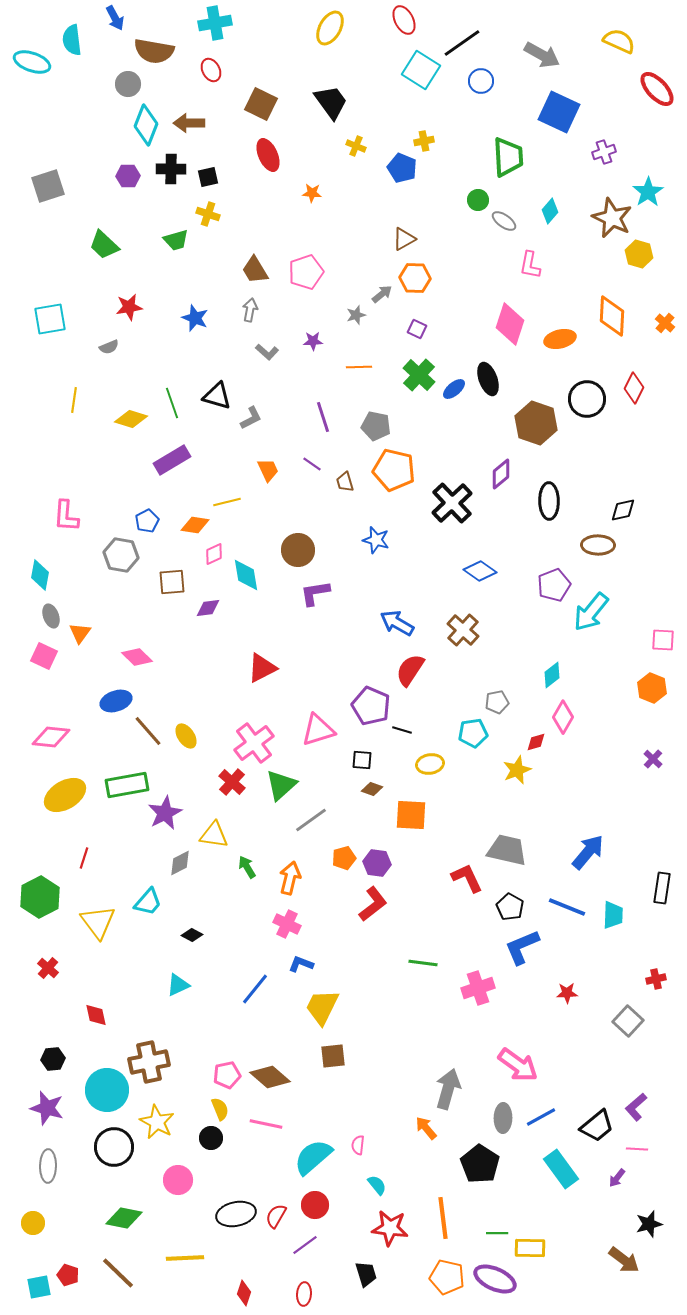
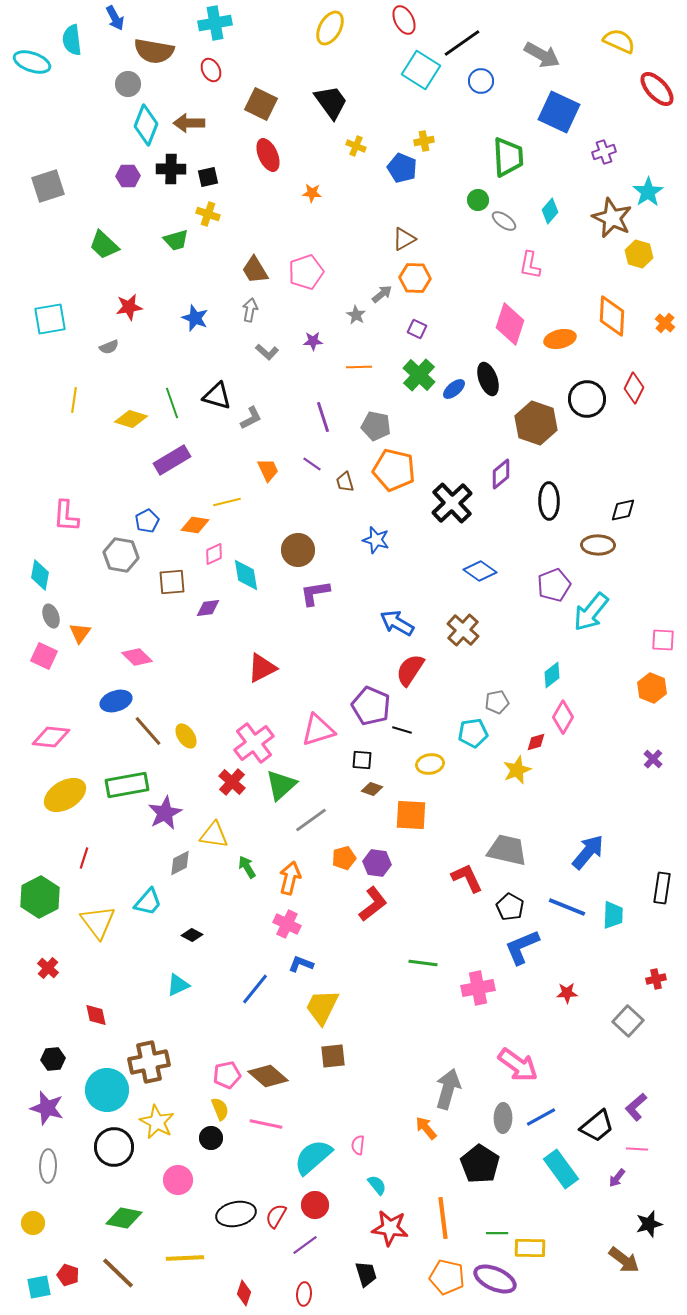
gray star at (356, 315): rotated 24 degrees counterclockwise
pink cross at (478, 988): rotated 8 degrees clockwise
brown diamond at (270, 1077): moved 2 px left, 1 px up
